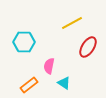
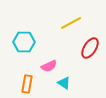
yellow line: moved 1 px left
red ellipse: moved 2 px right, 1 px down
pink semicircle: rotated 126 degrees counterclockwise
orange rectangle: moved 2 px left, 1 px up; rotated 42 degrees counterclockwise
